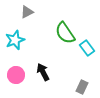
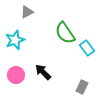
black arrow: rotated 18 degrees counterclockwise
